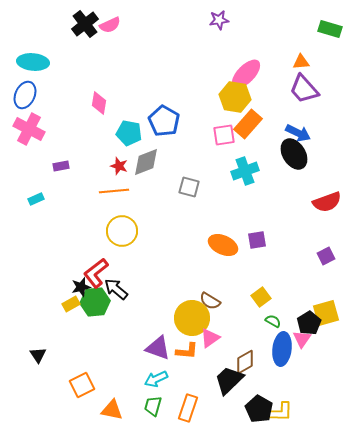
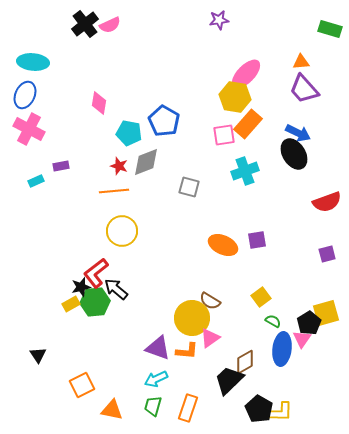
cyan rectangle at (36, 199): moved 18 px up
purple square at (326, 256): moved 1 px right, 2 px up; rotated 12 degrees clockwise
